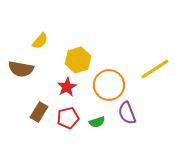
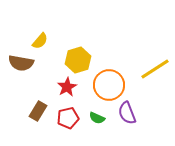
brown semicircle: moved 6 px up
brown rectangle: moved 1 px left, 1 px up
green semicircle: moved 4 px up; rotated 42 degrees clockwise
